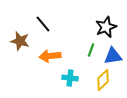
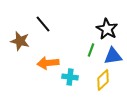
black star: moved 1 px right, 2 px down; rotated 20 degrees counterclockwise
orange arrow: moved 2 px left, 7 px down
cyan cross: moved 1 px up
